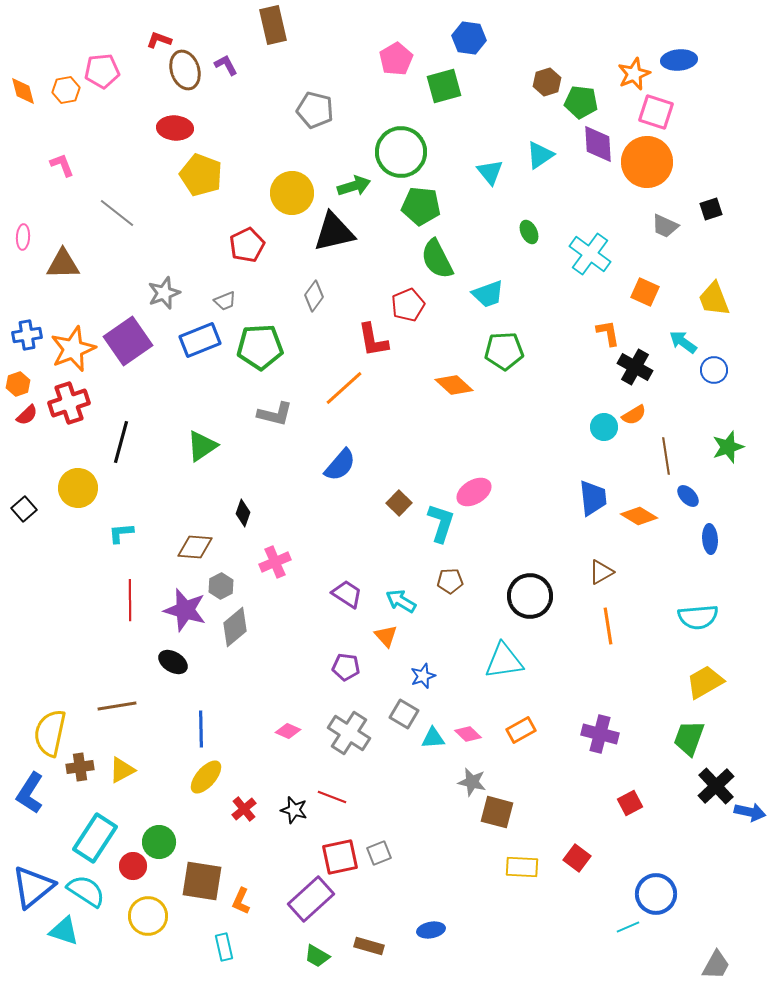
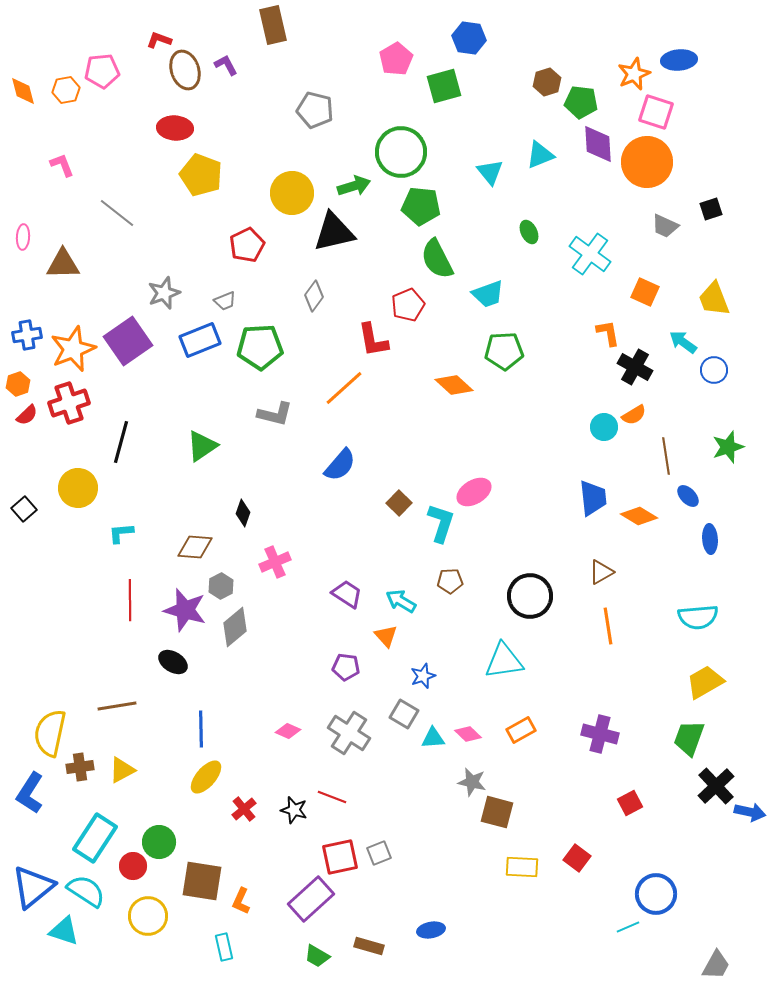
cyan triangle at (540, 155): rotated 12 degrees clockwise
